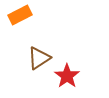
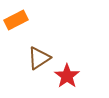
orange rectangle: moved 4 px left, 5 px down
